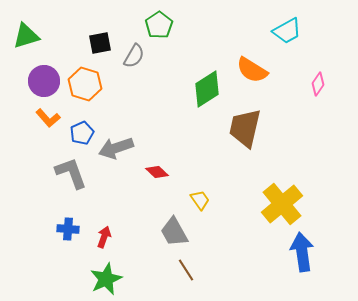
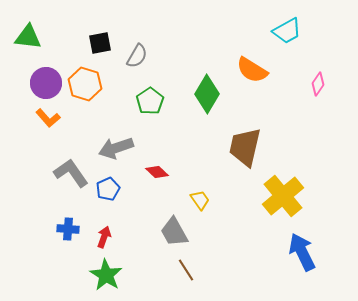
green pentagon: moved 9 px left, 76 px down
green triangle: moved 2 px right, 1 px down; rotated 24 degrees clockwise
gray semicircle: moved 3 px right
purple circle: moved 2 px right, 2 px down
green diamond: moved 5 px down; rotated 27 degrees counterclockwise
brown trapezoid: moved 19 px down
blue pentagon: moved 26 px right, 56 px down
gray L-shape: rotated 15 degrees counterclockwise
yellow cross: moved 1 px right, 8 px up
blue arrow: rotated 18 degrees counterclockwise
green star: moved 4 px up; rotated 16 degrees counterclockwise
